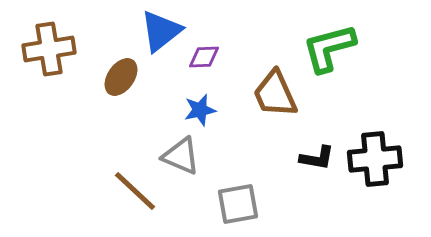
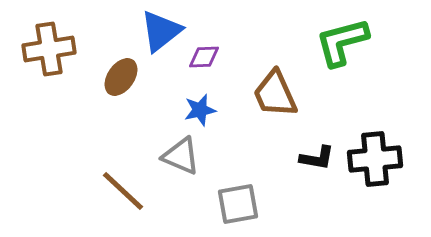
green L-shape: moved 13 px right, 6 px up
brown line: moved 12 px left
